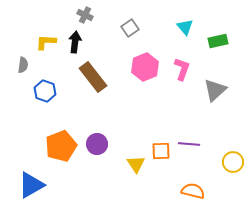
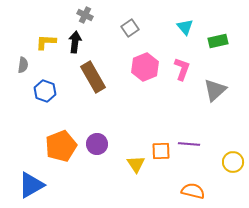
brown rectangle: rotated 8 degrees clockwise
